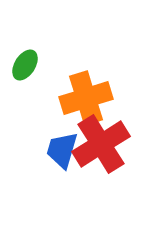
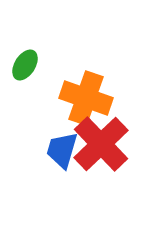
orange cross: rotated 36 degrees clockwise
red cross: rotated 12 degrees counterclockwise
